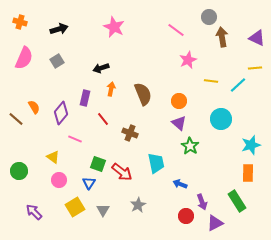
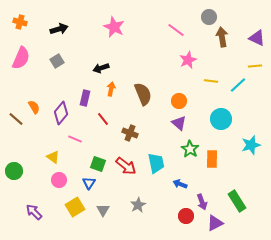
pink semicircle at (24, 58): moved 3 px left
yellow line at (255, 68): moved 2 px up
green star at (190, 146): moved 3 px down
green circle at (19, 171): moved 5 px left
red arrow at (122, 172): moved 4 px right, 6 px up
orange rectangle at (248, 173): moved 36 px left, 14 px up
